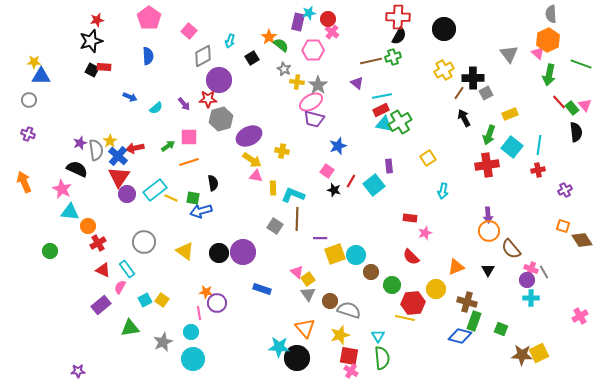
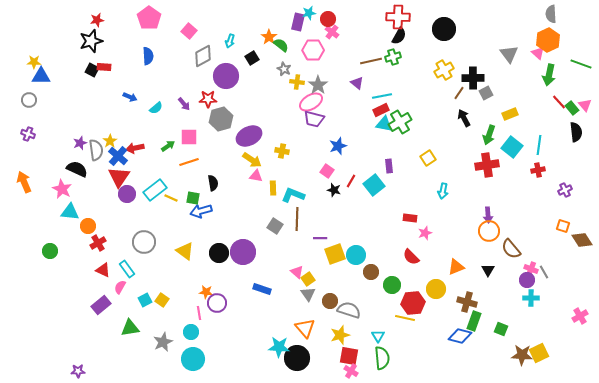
purple circle at (219, 80): moved 7 px right, 4 px up
